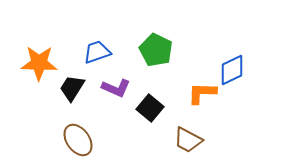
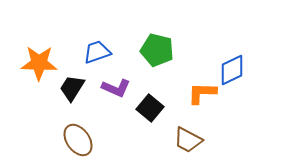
green pentagon: moved 1 px right; rotated 12 degrees counterclockwise
